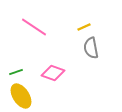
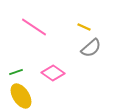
yellow line: rotated 48 degrees clockwise
gray semicircle: rotated 120 degrees counterclockwise
pink diamond: rotated 15 degrees clockwise
